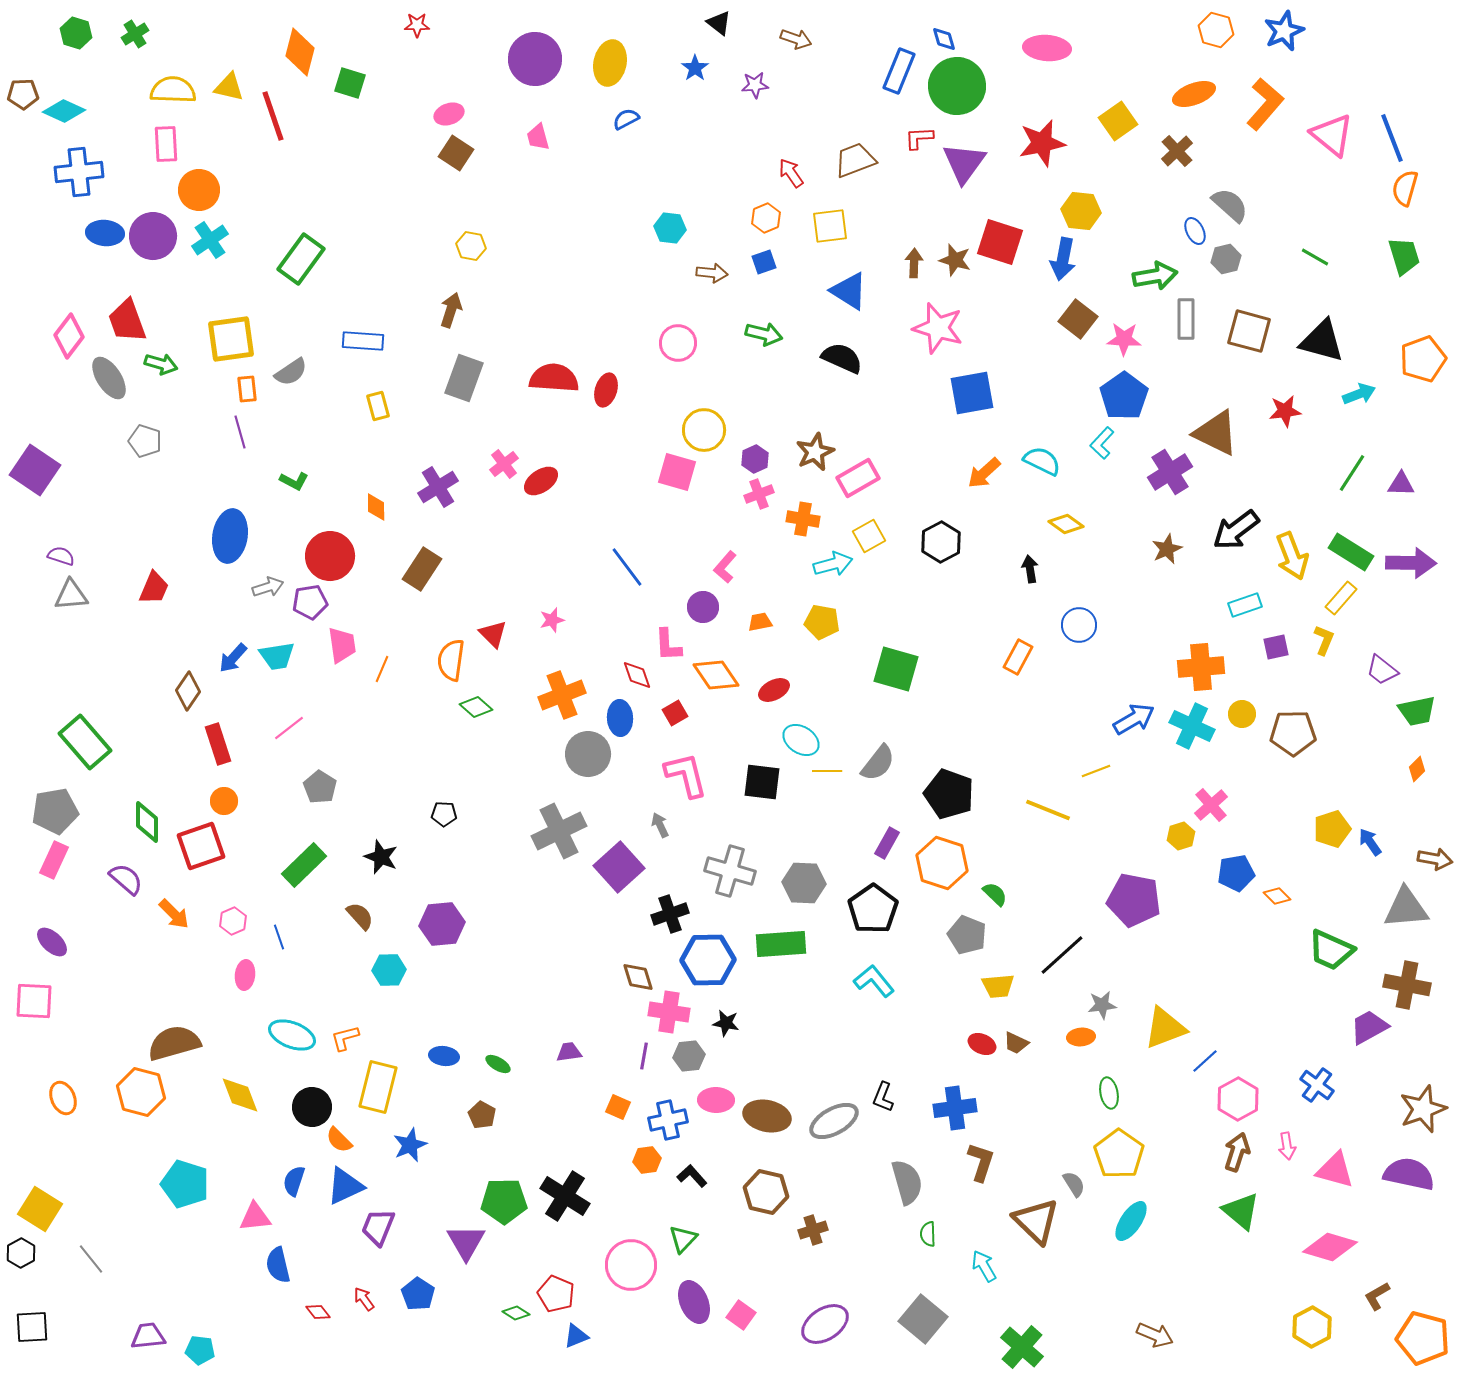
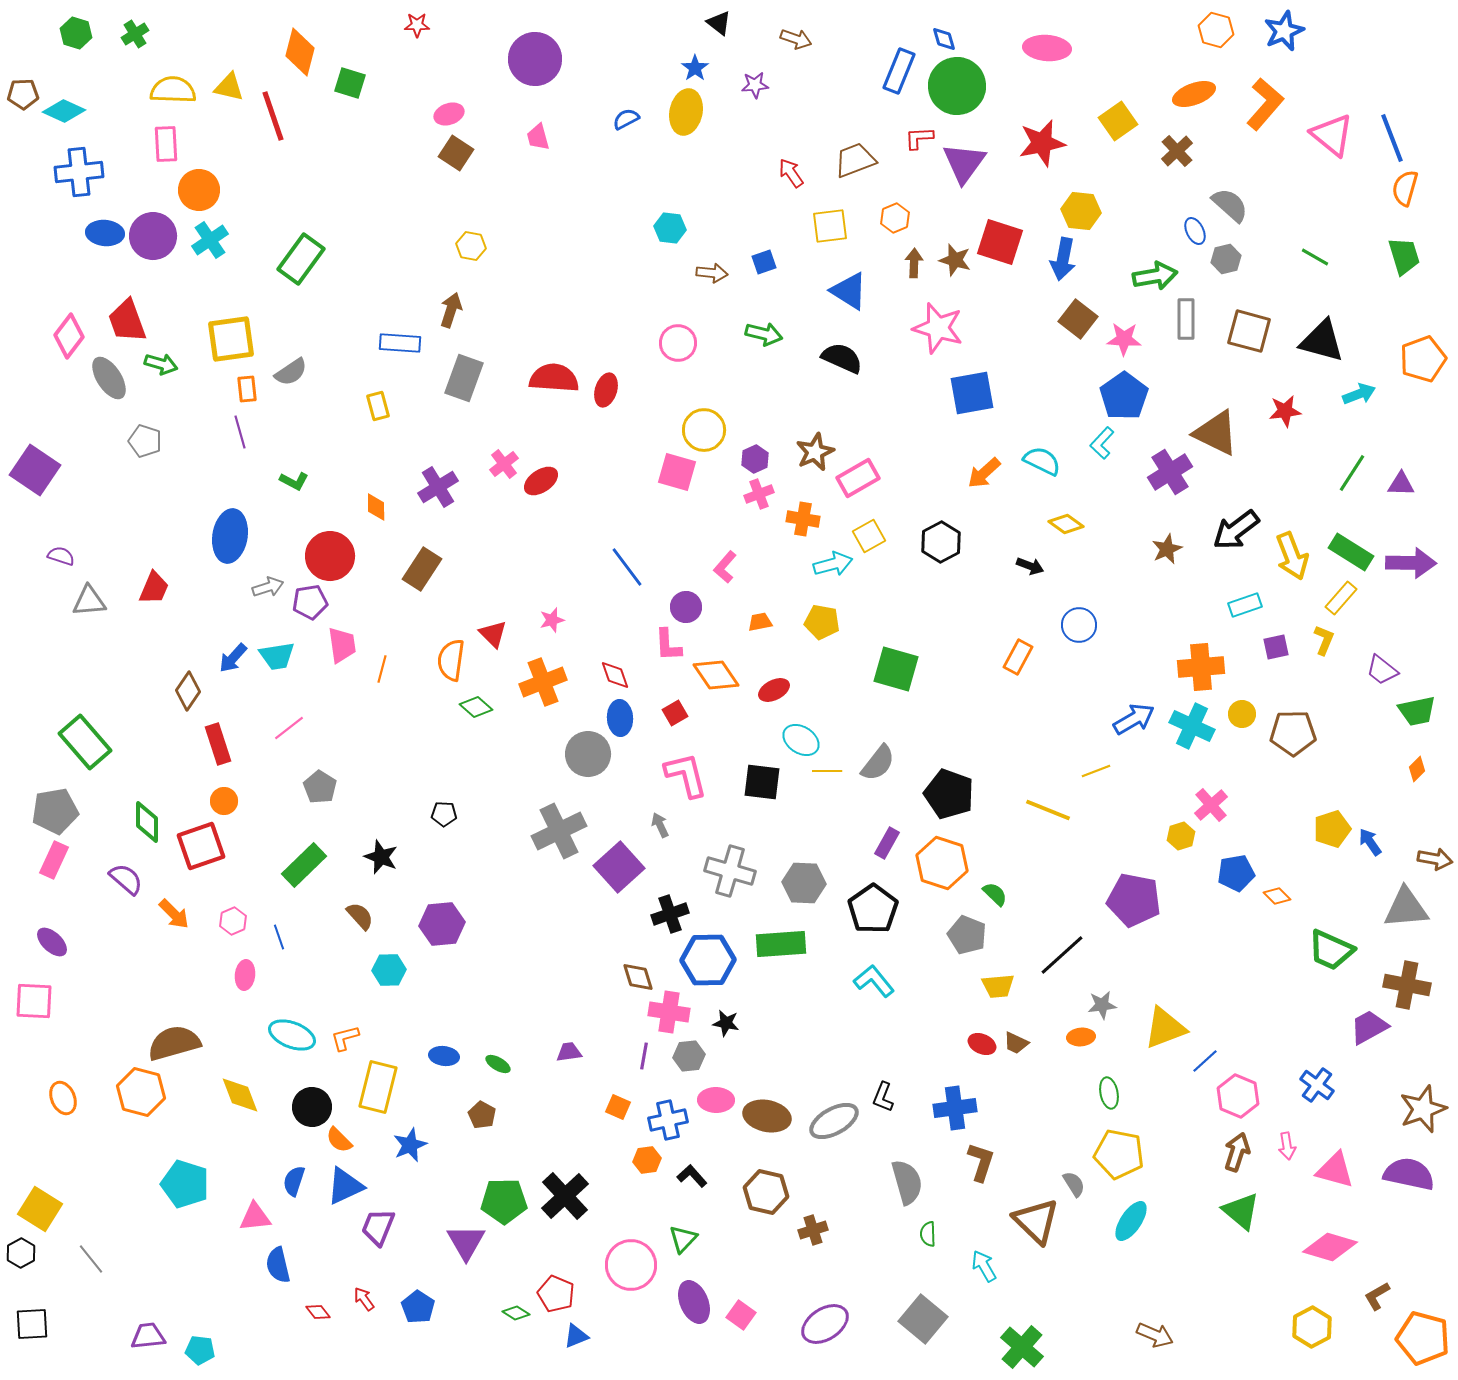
yellow ellipse at (610, 63): moved 76 px right, 49 px down
orange hexagon at (766, 218): moved 129 px right
blue rectangle at (363, 341): moved 37 px right, 2 px down
black arrow at (1030, 569): moved 3 px up; rotated 120 degrees clockwise
gray triangle at (71, 595): moved 18 px right, 6 px down
purple circle at (703, 607): moved 17 px left
orange line at (382, 669): rotated 8 degrees counterclockwise
red diamond at (637, 675): moved 22 px left
orange cross at (562, 695): moved 19 px left, 13 px up
pink hexagon at (1238, 1099): moved 3 px up; rotated 9 degrees counterclockwise
yellow pentagon at (1119, 1154): rotated 24 degrees counterclockwise
black cross at (565, 1196): rotated 15 degrees clockwise
blue pentagon at (418, 1294): moved 13 px down
black square at (32, 1327): moved 3 px up
